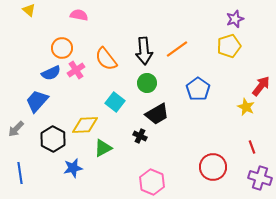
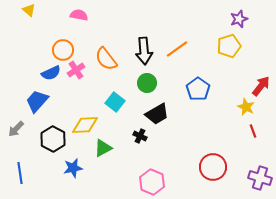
purple star: moved 4 px right
orange circle: moved 1 px right, 2 px down
red line: moved 1 px right, 16 px up
